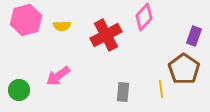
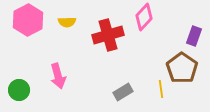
pink hexagon: moved 2 px right; rotated 12 degrees counterclockwise
yellow semicircle: moved 5 px right, 4 px up
red cross: moved 2 px right; rotated 12 degrees clockwise
brown pentagon: moved 2 px left, 1 px up
pink arrow: rotated 70 degrees counterclockwise
gray rectangle: rotated 54 degrees clockwise
